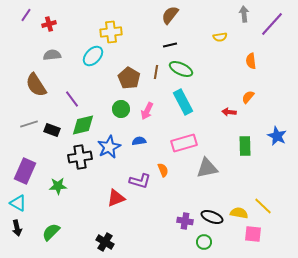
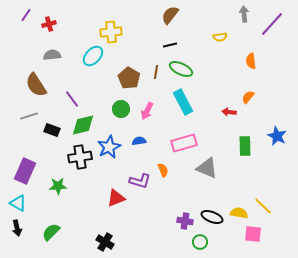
gray line at (29, 124): moved 8 px up
gray triangle at (207, 168): rotated 35 degrees clockwise
green circle at (204, 242): moved 4 px left
